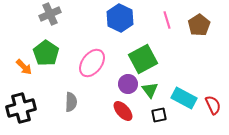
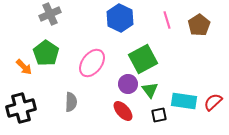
cyan rectangle: moved 3 px down; rotated 20 degrees counterclockwise
red semicircle: moved 3 px up; rotated 108 degrees counterclockwise
